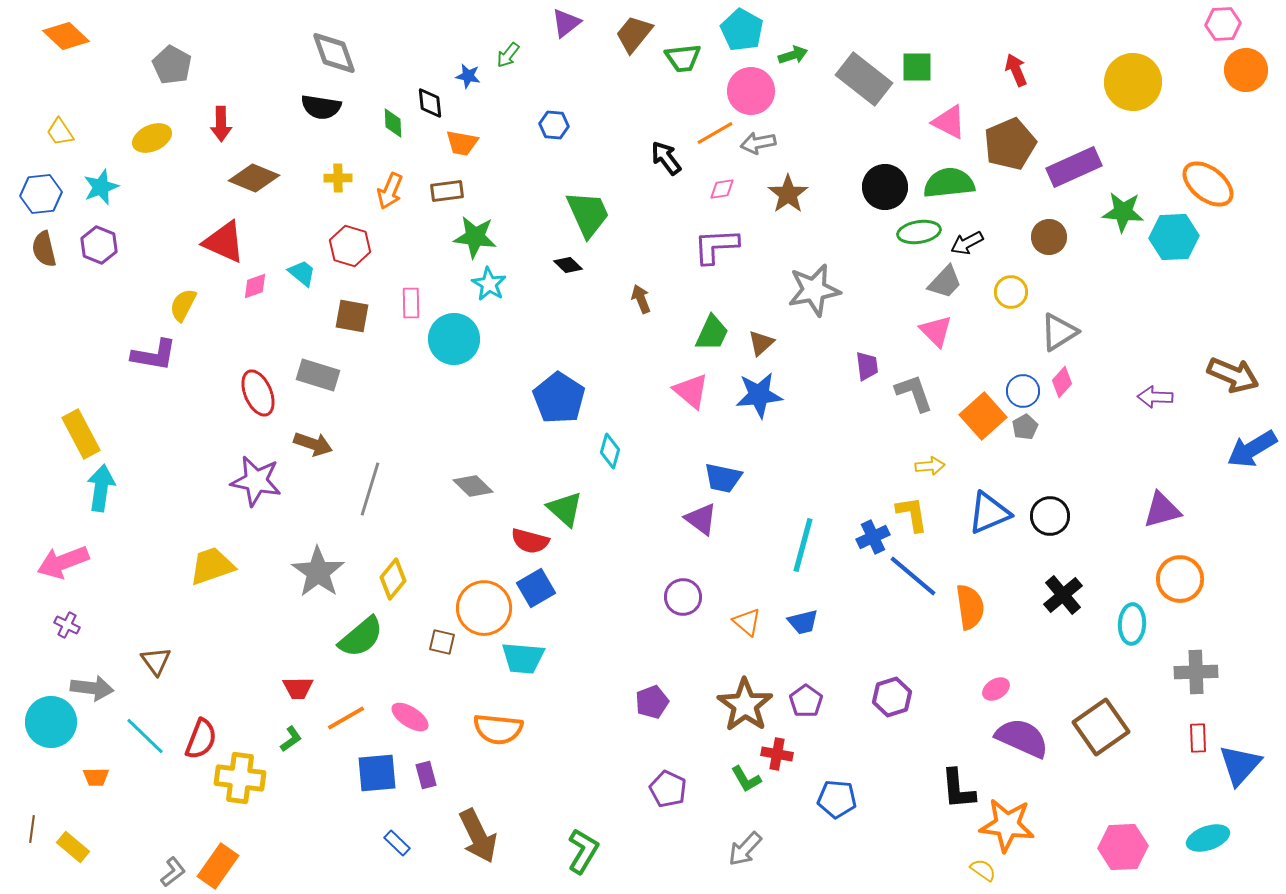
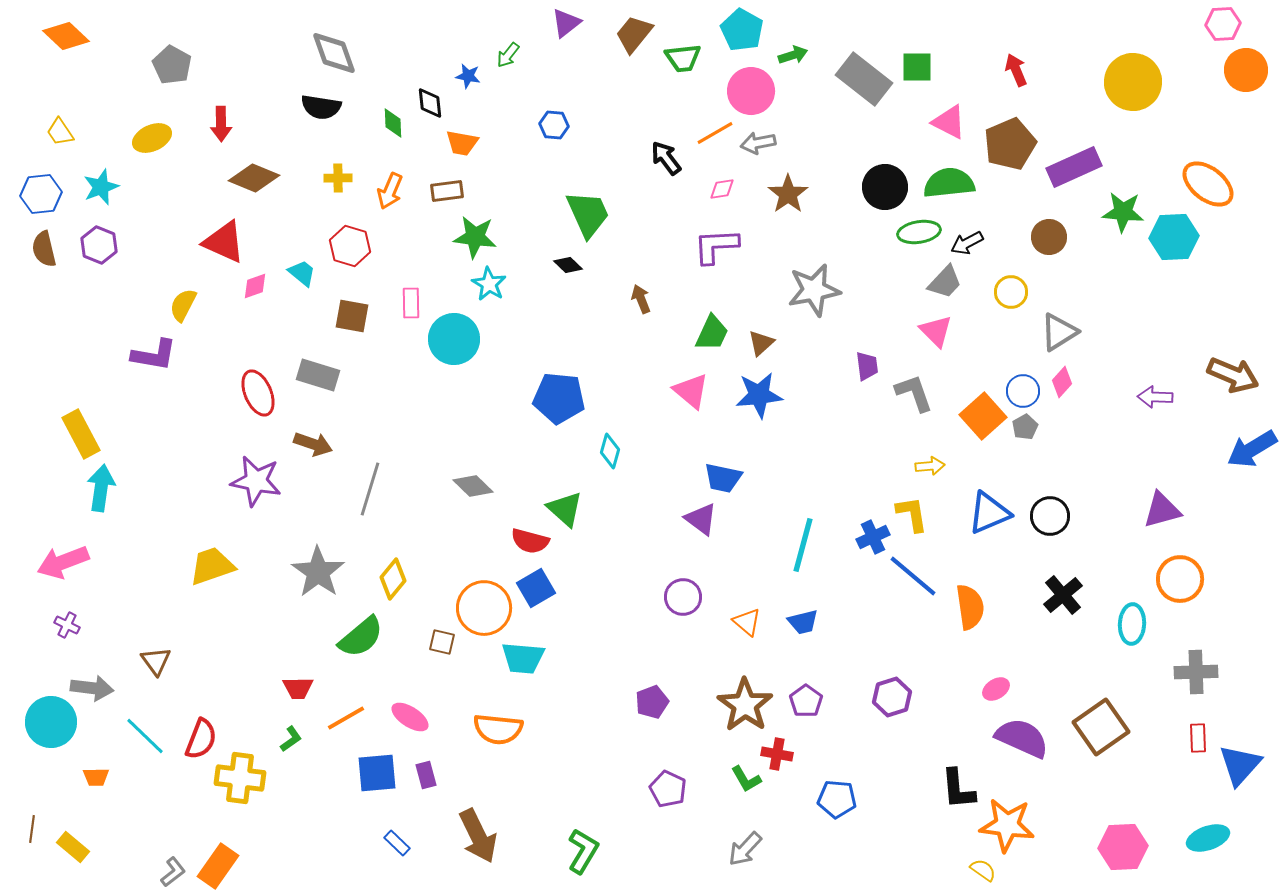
blue pentagon at (559, 398): rotated 27 degrees counterclockwise
